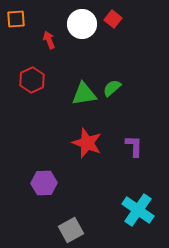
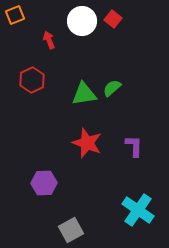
orange square: moved 1 px left, 4 px up; rotated 18 degrees counterclockwise
white circle: moved 3 px up
